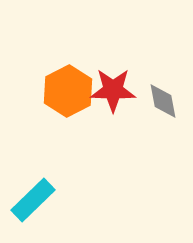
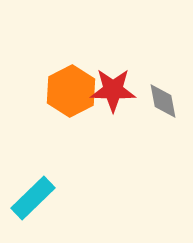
orange hexagon: moved 3 px right
cyan rectangle: moved 2 px up
